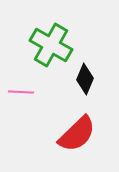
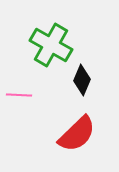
black diamond: moved 3 px left, 1 px down
pink line: moved 2 px left, 3 px down
